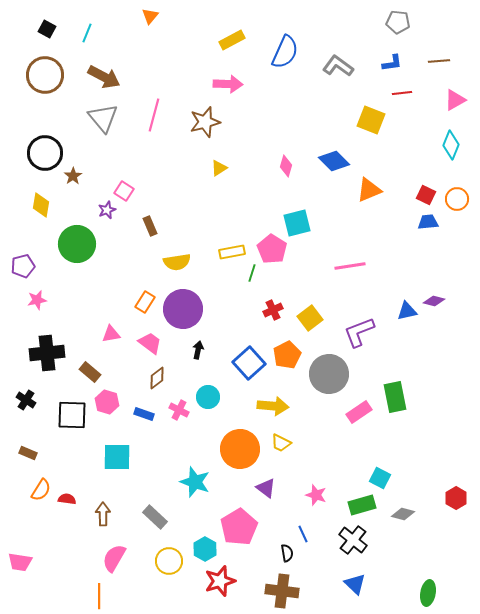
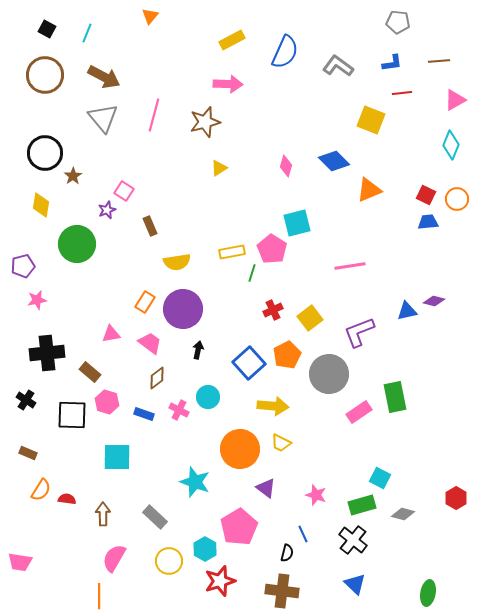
black semicircle at (287, 553): rotated 24 degrees clockwise
